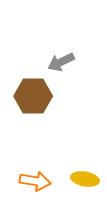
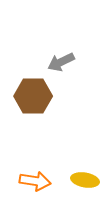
yellow ellipse: moved 1 px down
